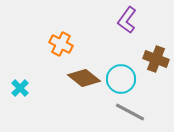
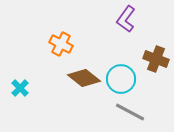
purple L-shape: moved 1 px left, 1 px up
